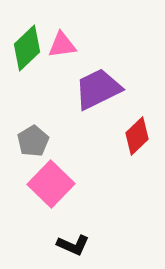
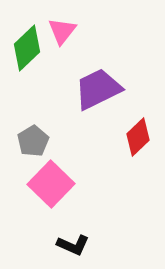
pink triangle: moved 14 px up; rotated 44 degrees counterclockwise
red diamond: moved 1 px right, 1 px down
